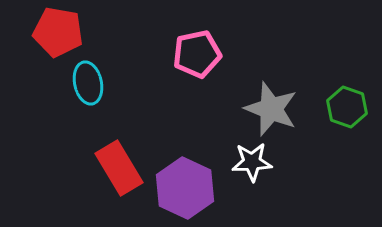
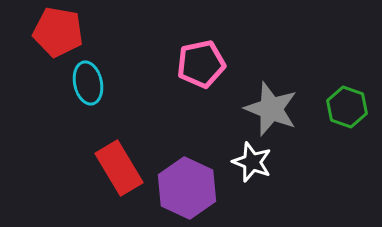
pink pentagon: moved 4 px right, 10 px down
white star: rotated 24 degrees clockwise
purple hexagon: moved 2 px right
